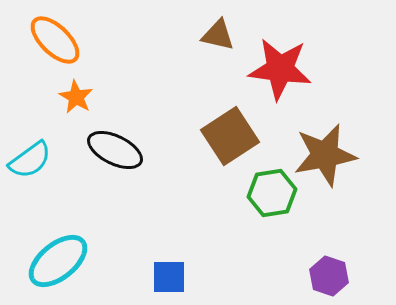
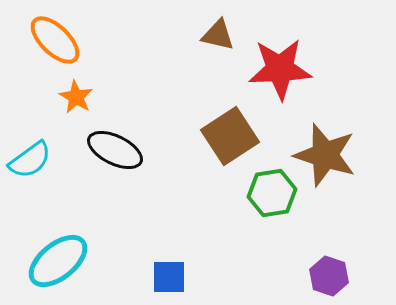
red star: rotated 10 degrees counterclockwise
brown star: rotated 28 degrees clockwise
